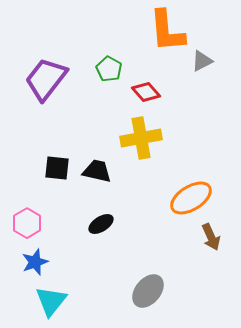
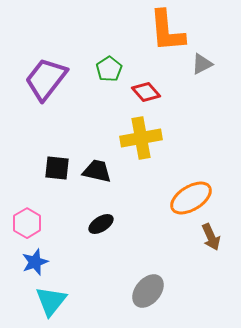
gray triangle: moved 3 px down
green pentagon: rotated 10 degrees clockwise
